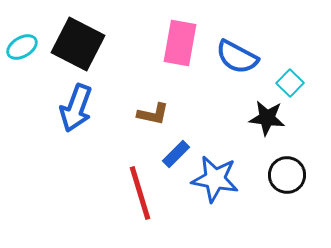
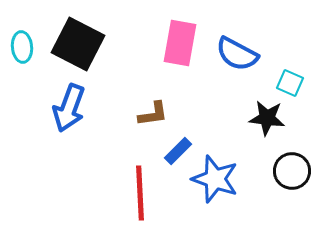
cyan ellipse: rotated 64 degrees counterclockwise
blue semicircle: moved 3 px up
cyan square: rotated 20 degrees counterclockwise
blue arrow: moved 7 px left
brown L-shape: rotated 20 degrees counterclockwise
blue rectangle: moved 2 px right, 3 px up
black circle: moved 5 px right, 4 px up
blue star: rotated 9 degrees clockwise
red line: rotated 14 degrees clockwise
